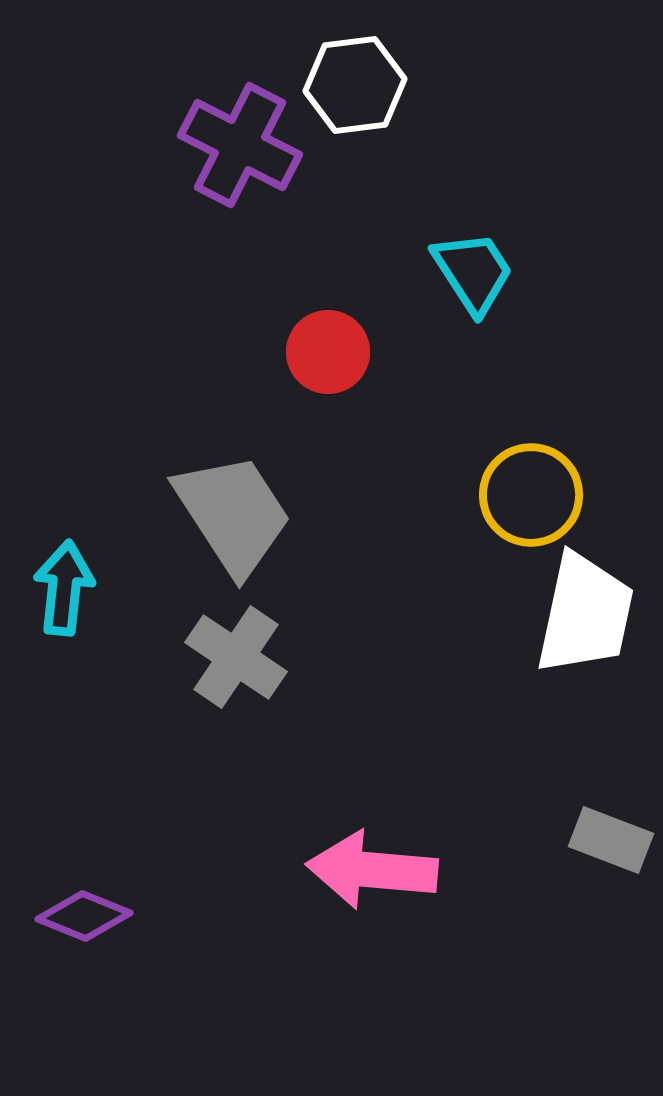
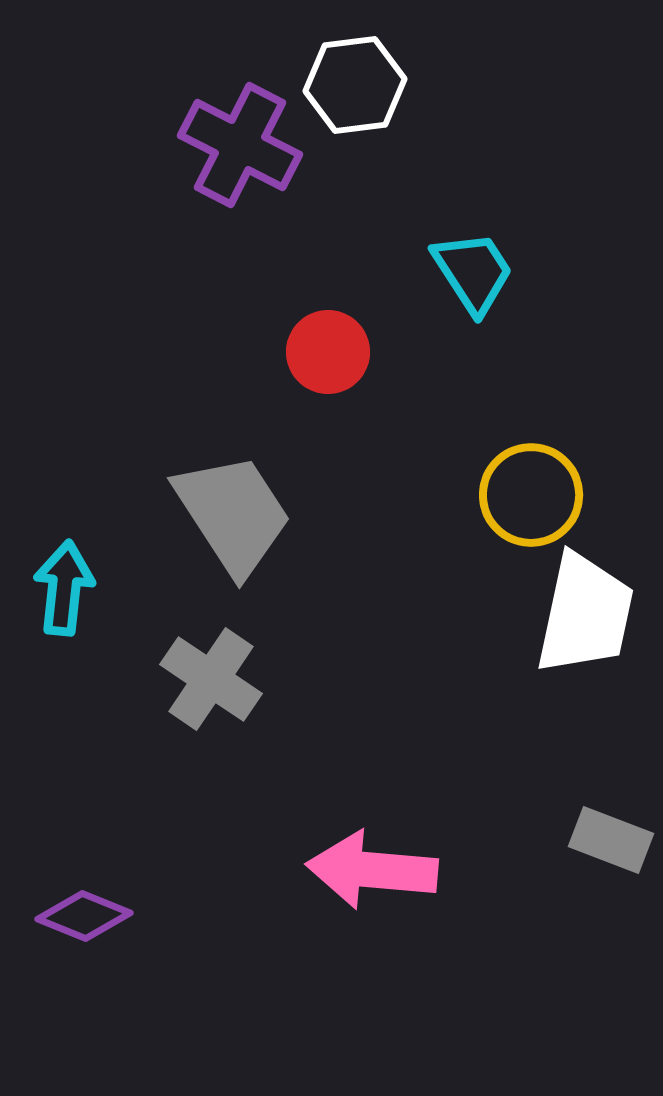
gray cross: moved 25 px left, 22 px down
